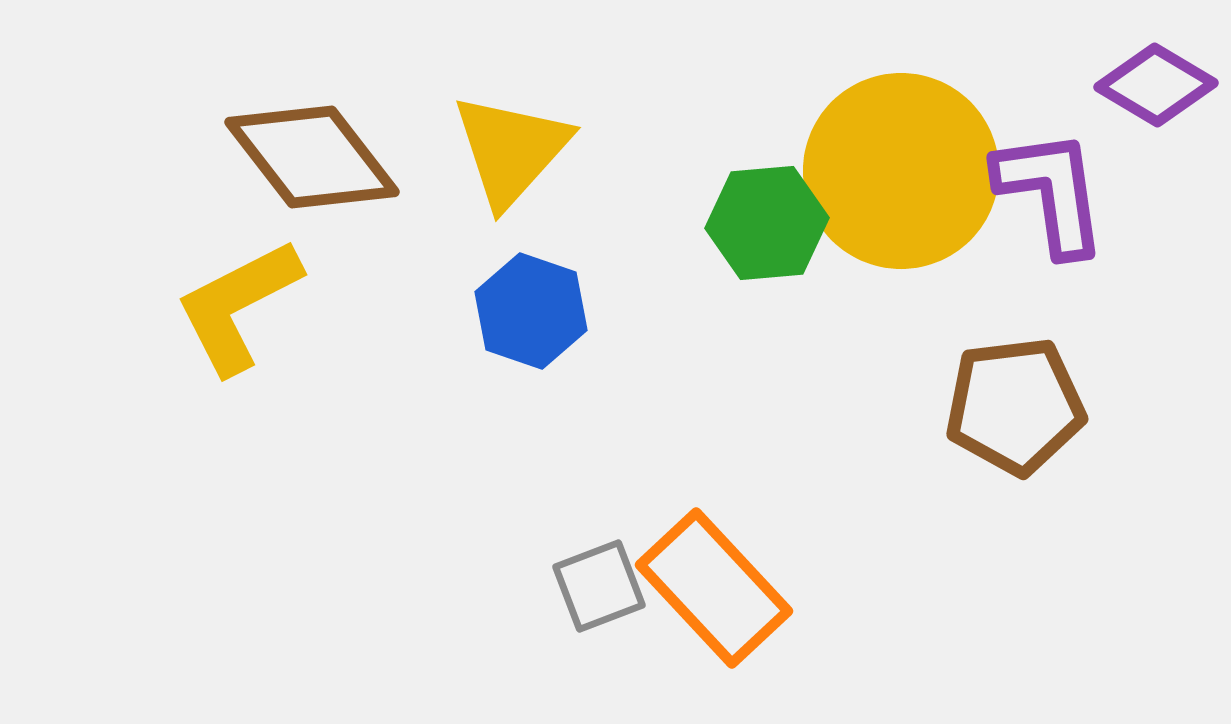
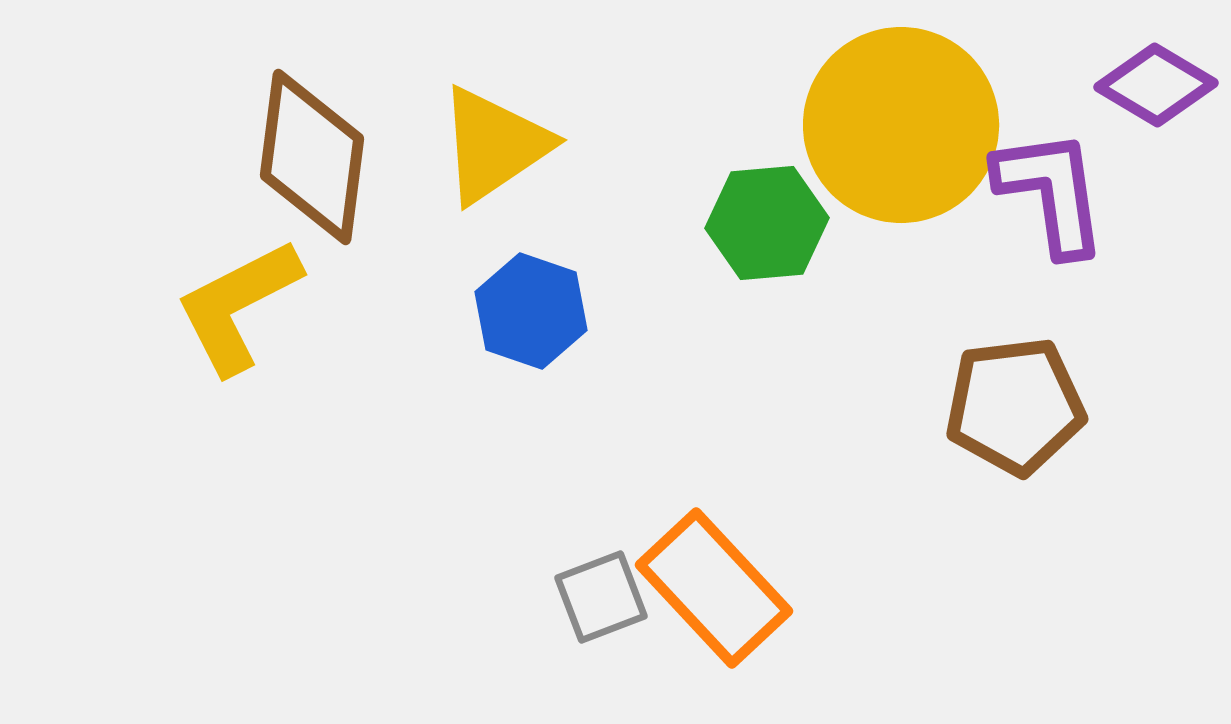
yellow triangle: moved 17 px left, 5 px up; rotated 14 degrees clockwise
brown diamond: rotated 45 degrees clockwise
yellow circle: moved 46 px up
gray square: moved 2 px right, 11 px down
